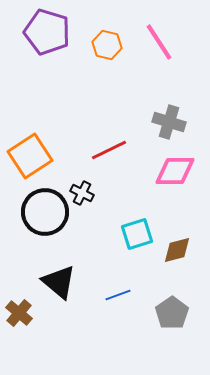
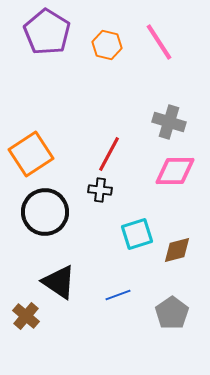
purple pentagon: rotated 15 degrees clockwise
red line: moved 4 px down; rotated 36 degrees counterclockwise
orange square: moved 1 px right, 2 px up
black cross: moved 18 px right, 3 px up; rotated 20 degrees counterclockwise
black triangle: rotated 6 degrees counterclockwise
brown cross: moved 7 px right, 3 px down
